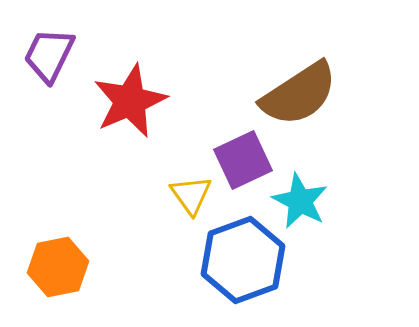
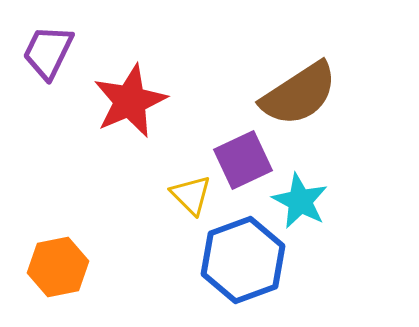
purple trapezoid: moved 1 px left, 3 px up
yellow triangle: rotated 9 degrees counterclockwise
